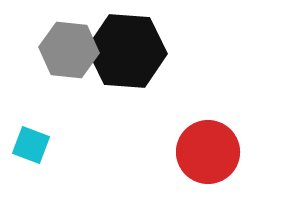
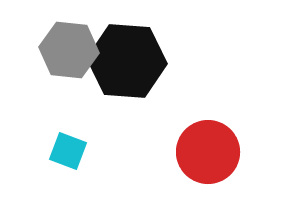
black hexagon: moved 10 px down
cyan square: moved 37 px right, 6 px down
